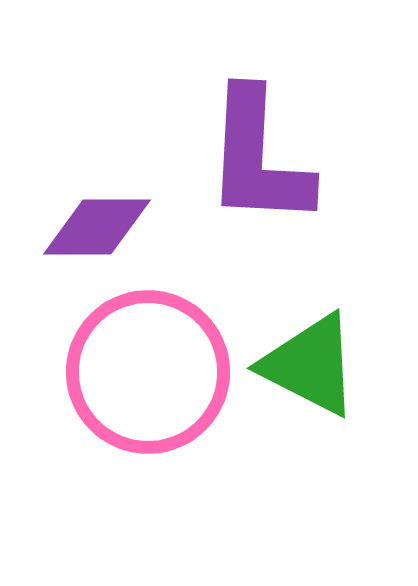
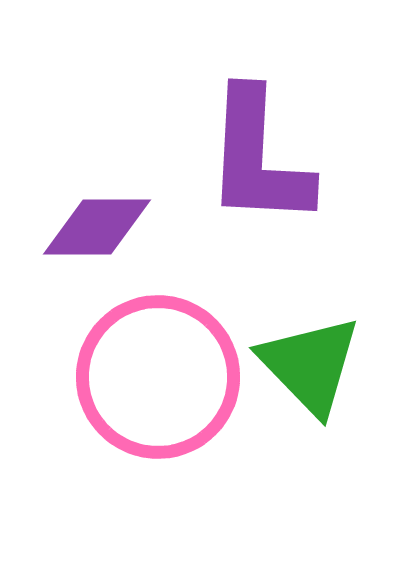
green triangle: rotated 19 degrees clockwise
pink circle: moved 10 px right, 5 px down
